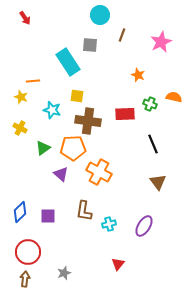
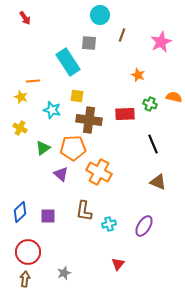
gray square: moved 1 px left, 2 px up
brown cross: moved 1 px right, 1 px up
brown triangle: rotated 30 degrees counterclockwise
